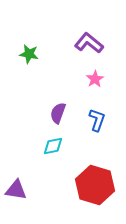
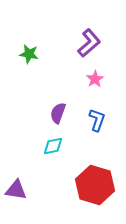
purple L-shape: rotated 100 degrees clockwise
